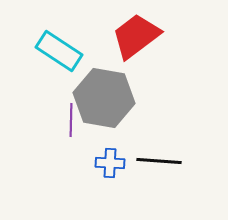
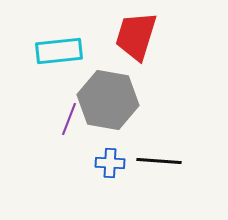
red trapezoid: rotated 36 degrees counterclockwise
cyan rectangle: rotated 39 degrees counterclockwise
gray hexagon: moved 4 px right, 2 px down
purple line: moved 2 px left, 1 px up; rotated 20 degrees clockwise
